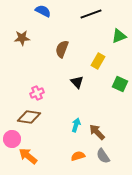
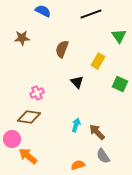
green triangle: rotated 42 degrees counterclockwise
orange semicircle: moved 9 px down
